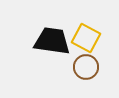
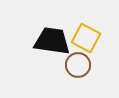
brown circle: moved 8 px left, 2 px up
